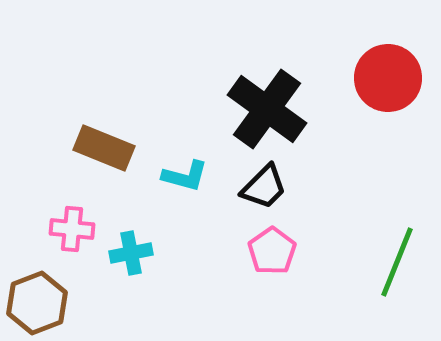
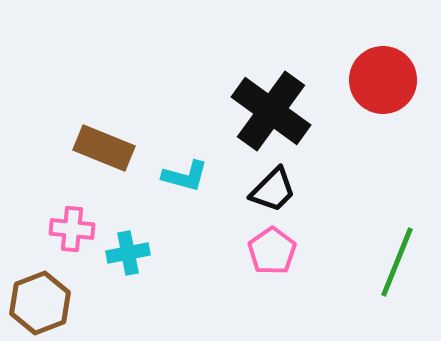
red circle: moved 5 px left, 2 px down
black cross: moved 4 px right, 2 px down
black trapezoid: moved 9 px right, 3 px down
cyan cross: moved 3 px left
brown hexagon: moved 3 px right
